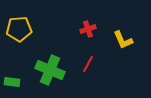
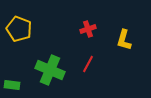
yellow pentagon: rotated 25 degrees clockwise
yellow L-shape: moved 1 px right; rotated 40 degrees clockwise
green rectangle: moved 3 px down
